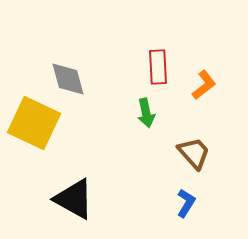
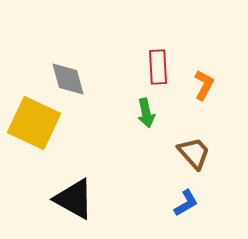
orange L-shape: rotated 24 degrees counterclockwise
blue L-shape: rotated 28 degrees clockwise
